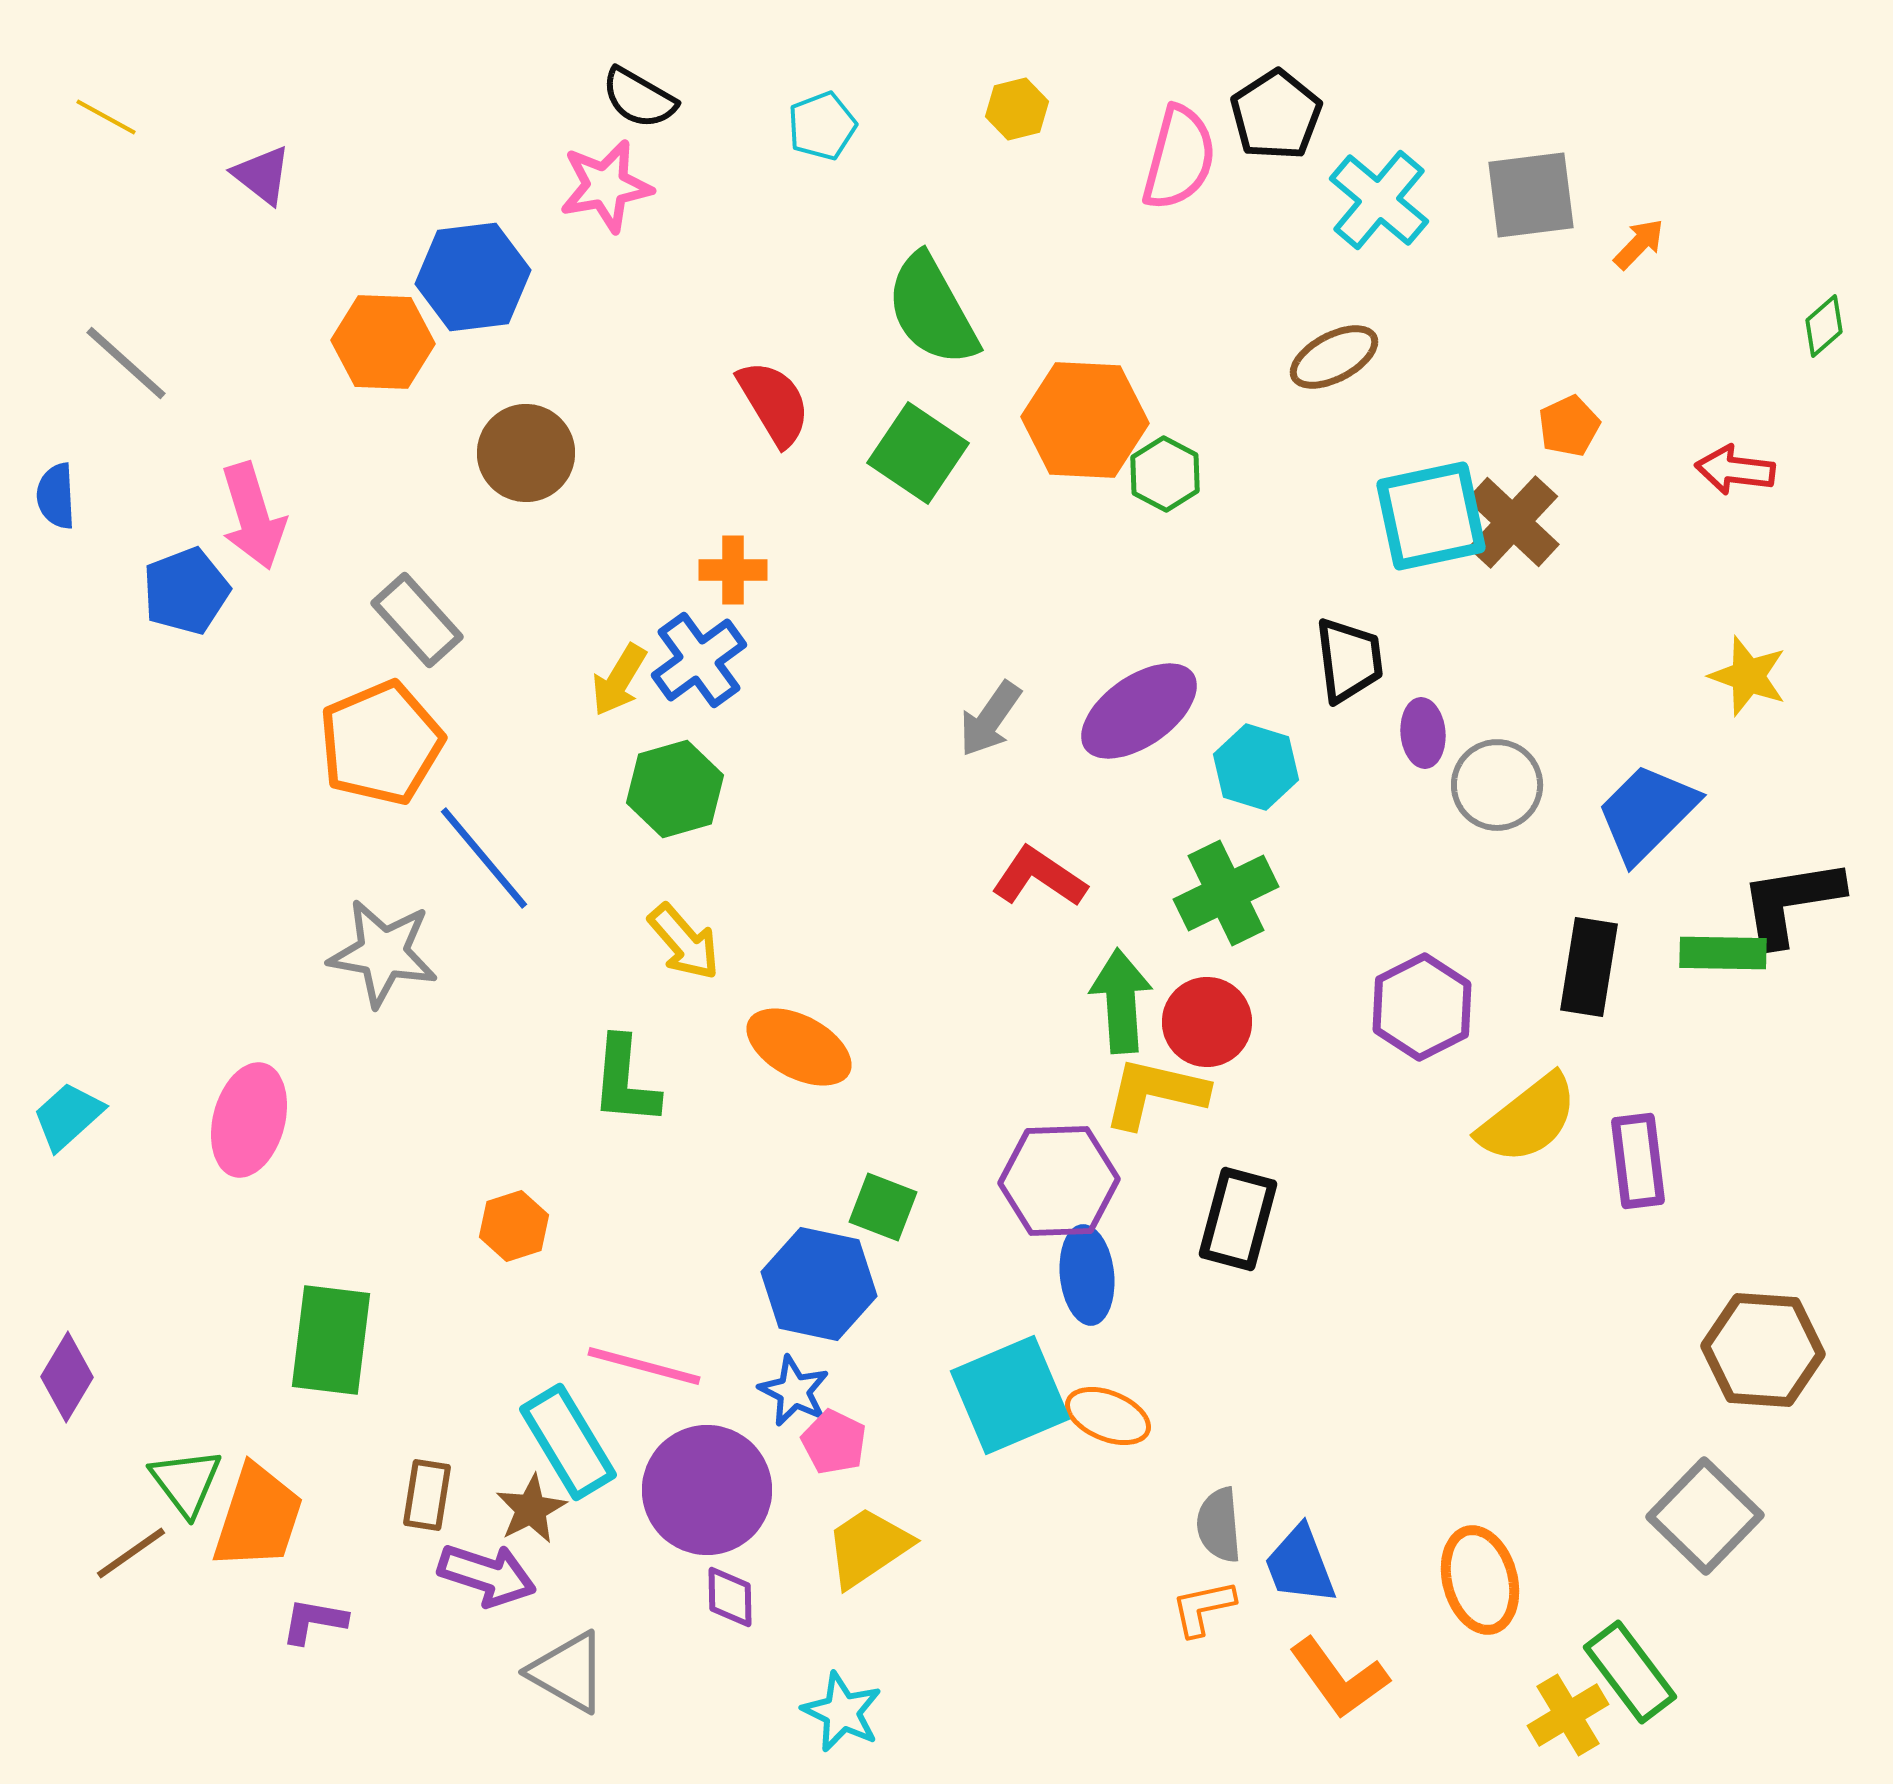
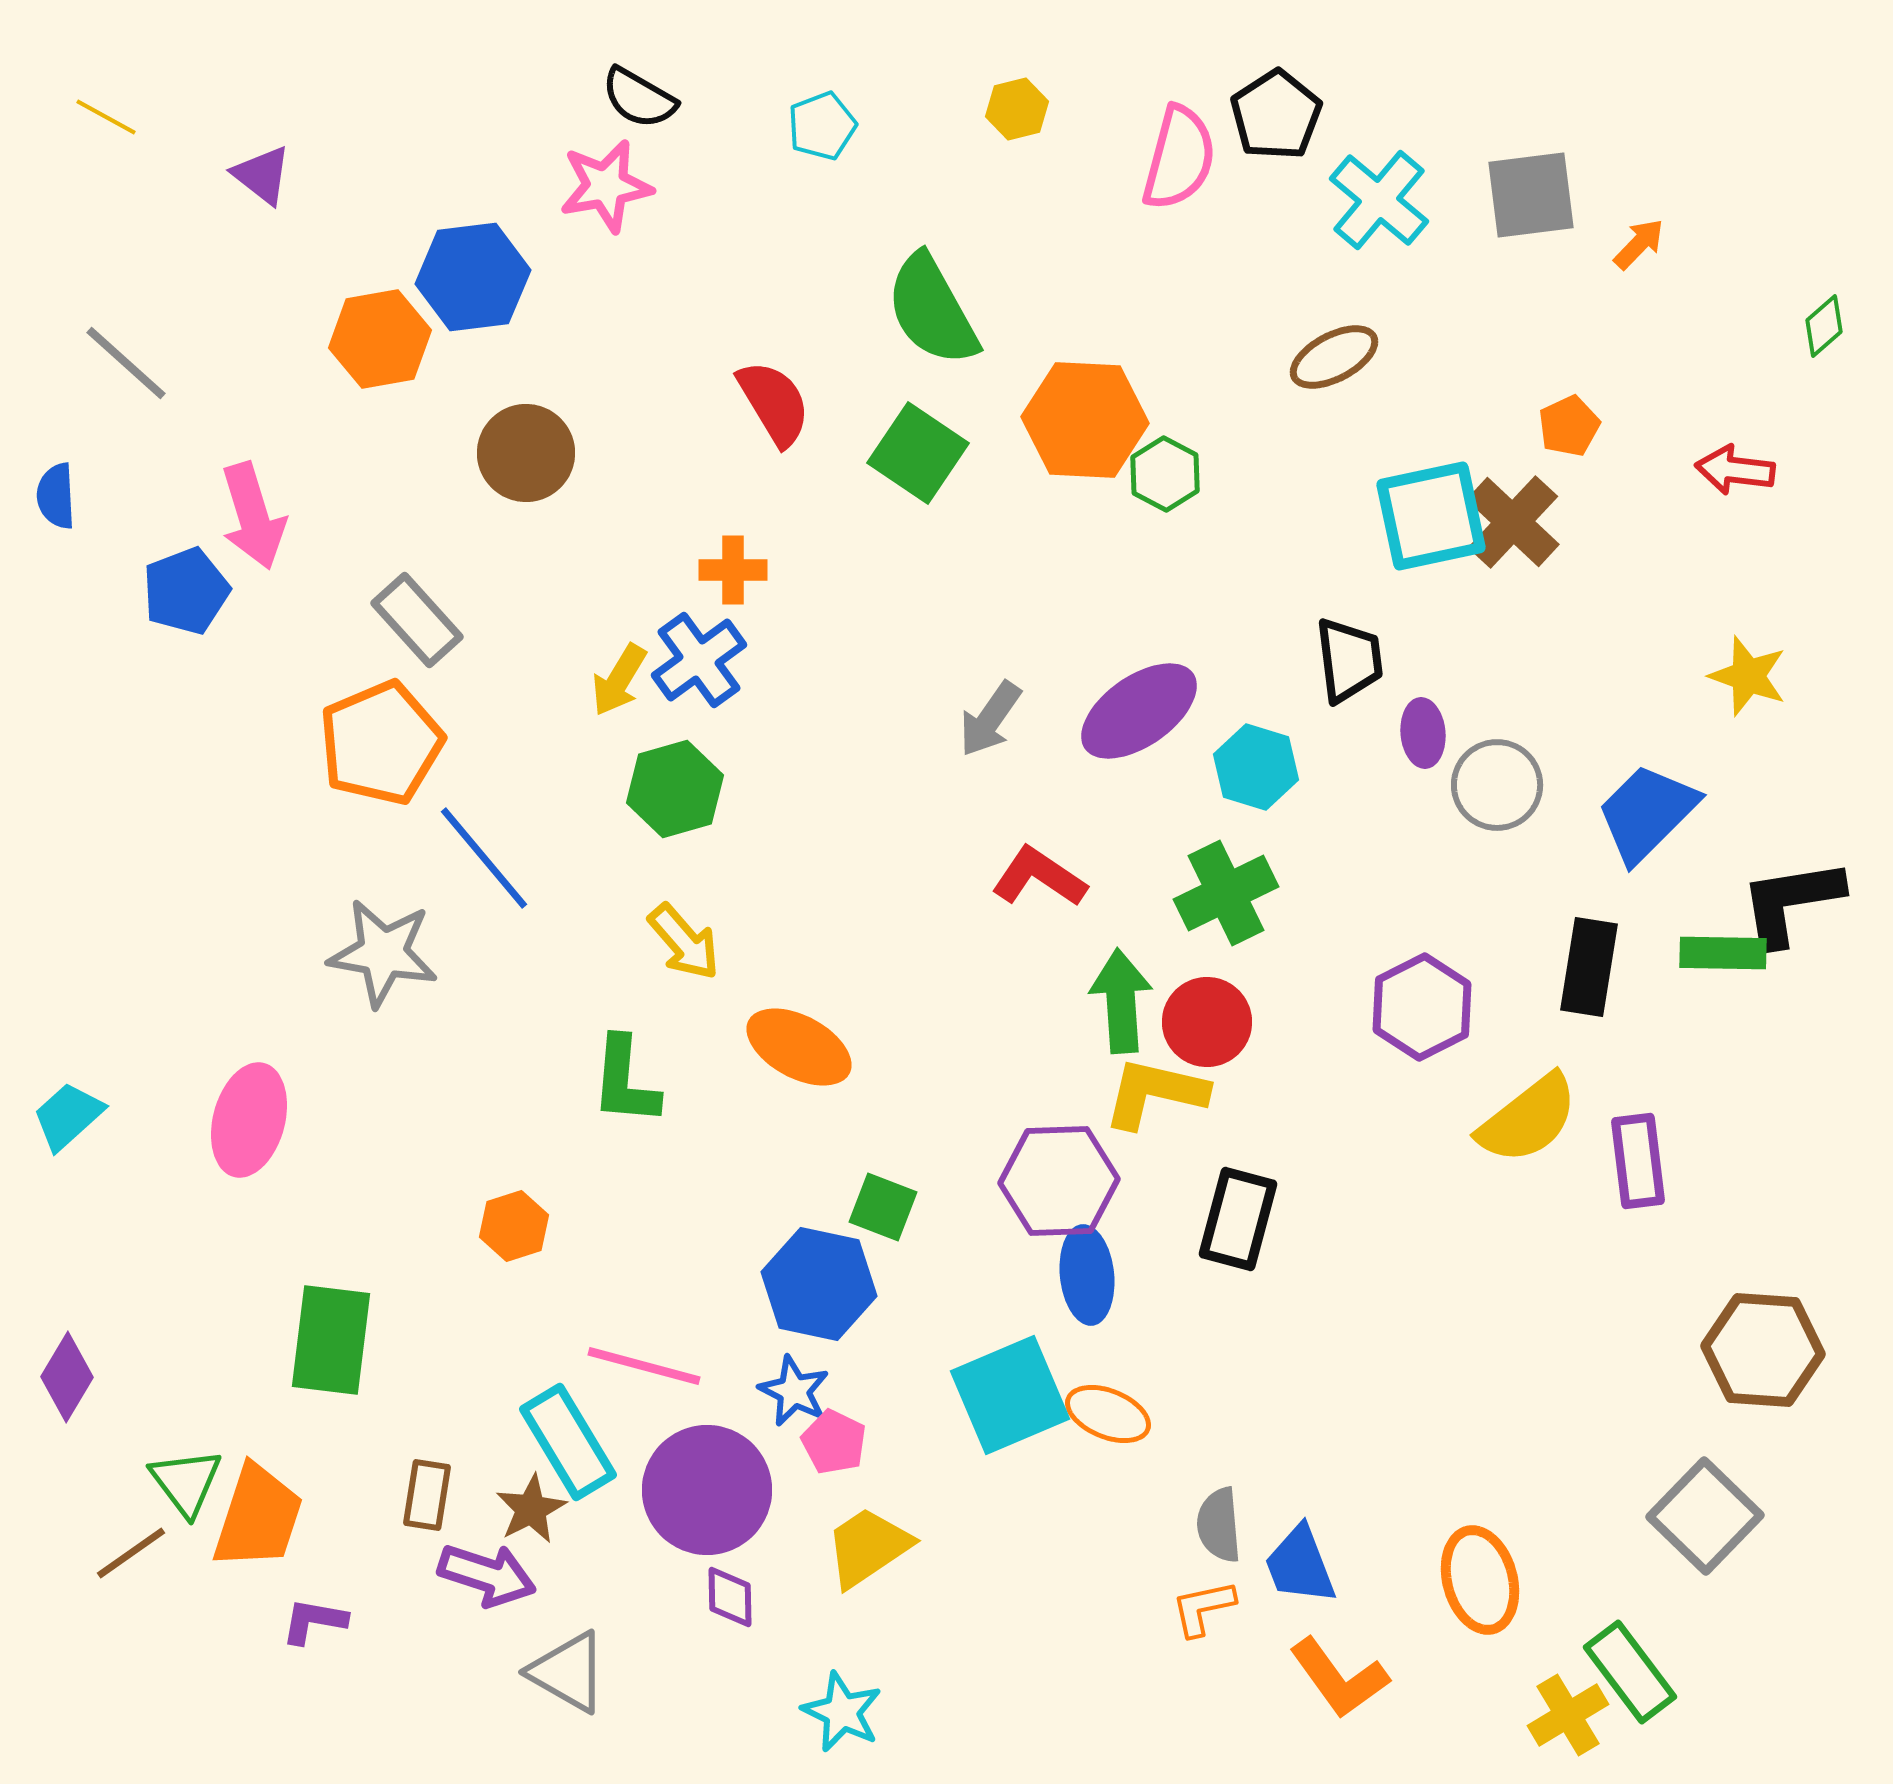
orange hexagon at (383, 342): moved 3 px left, 3 px up; rotated 12 degrees counterclockwise
orange ellipse at (1108, 1416): moved 2 px up
